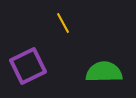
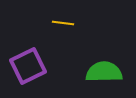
yellow line: rotated 55 degrees counterclockwise
